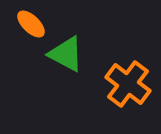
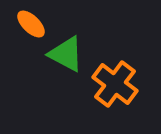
orange cross: moved 13 px left
